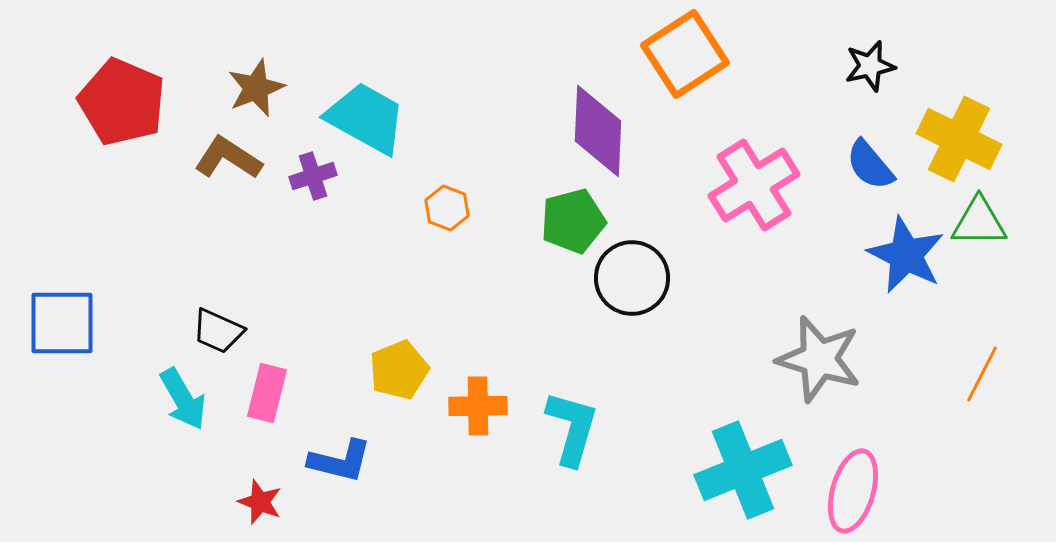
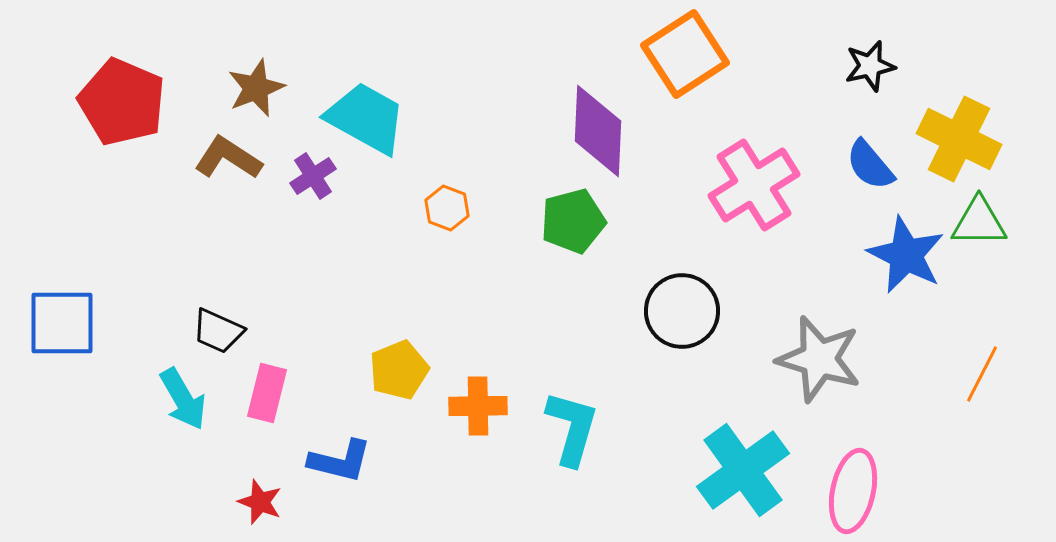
purple cross: rotated 15 degrees counterclockwise
black circle: moved 50 px right, 33 px down
cyan cross: rotated 14 degrees counterclockwise
pink ellipse: rotated 4 degrees counterclockwise
